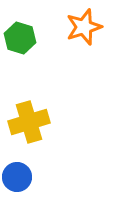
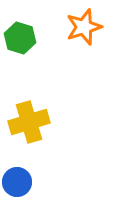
blue circle: moved 5 px down
